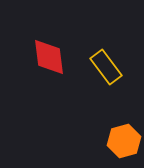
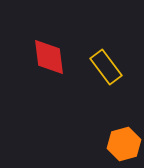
orange hexagon: moved 3 px down
